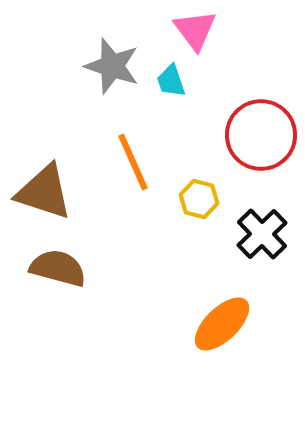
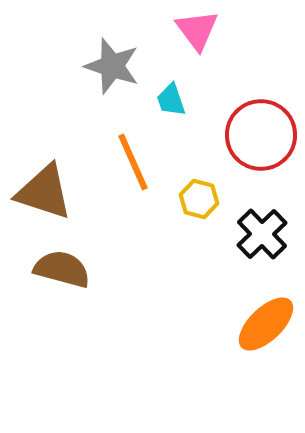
pink triangle: moved 2 px right
cyan trapezoid: moved 19 px down
brown semicircle: moved 4 px right, 1 px down
orange ellipse: moved 44 px right
